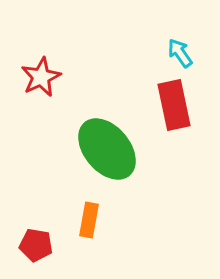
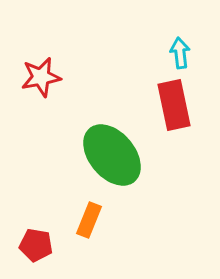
cyan arrow: rotated 28 degrees clockwise
red star: rotated 15 degrees clockwise
green ellipse: moved 5 px right, 6 px down
orange rectangle: rotated 12 degrees clockwise
